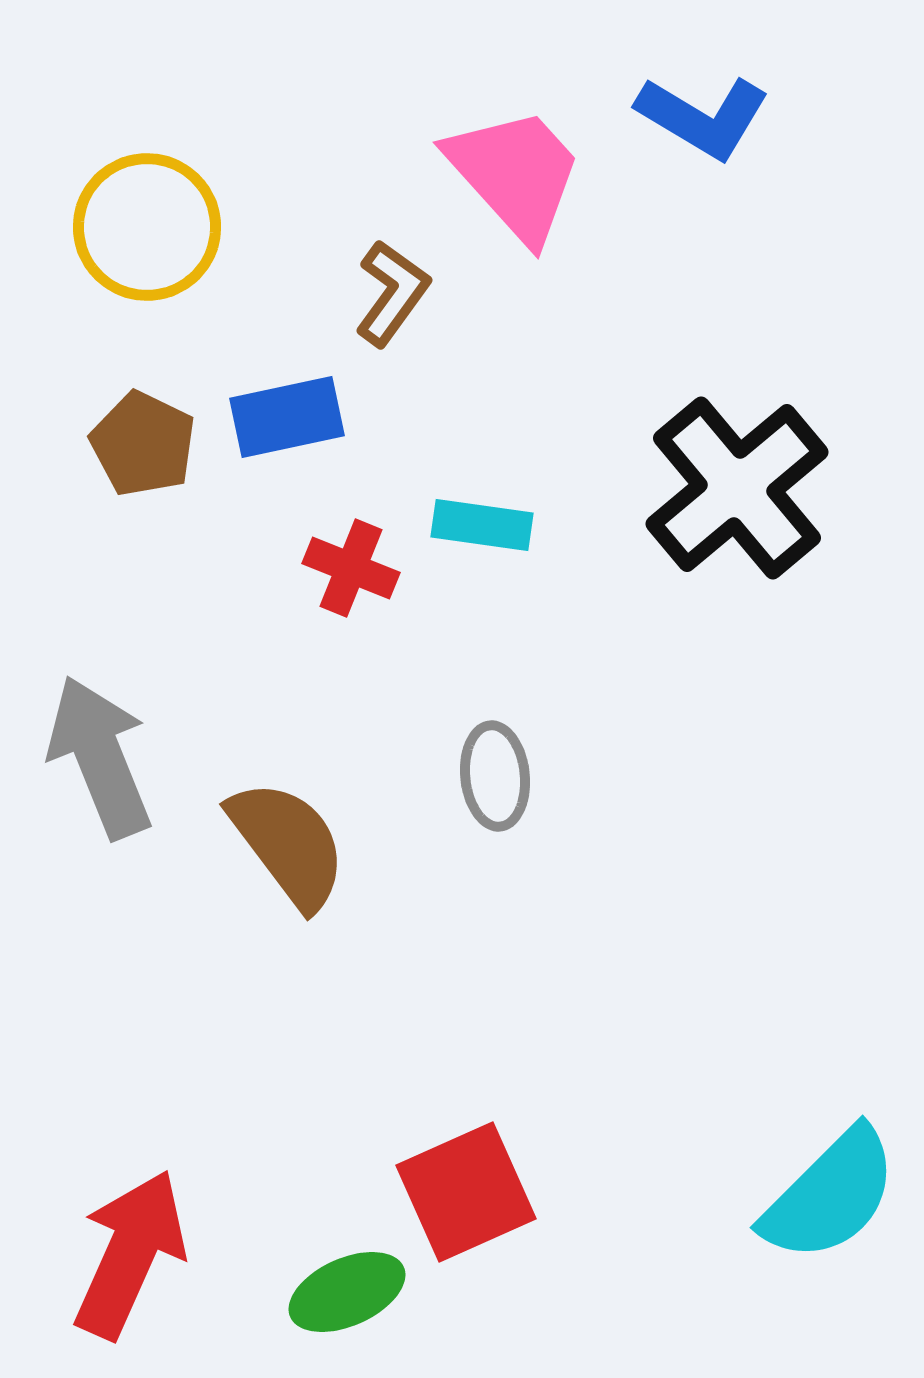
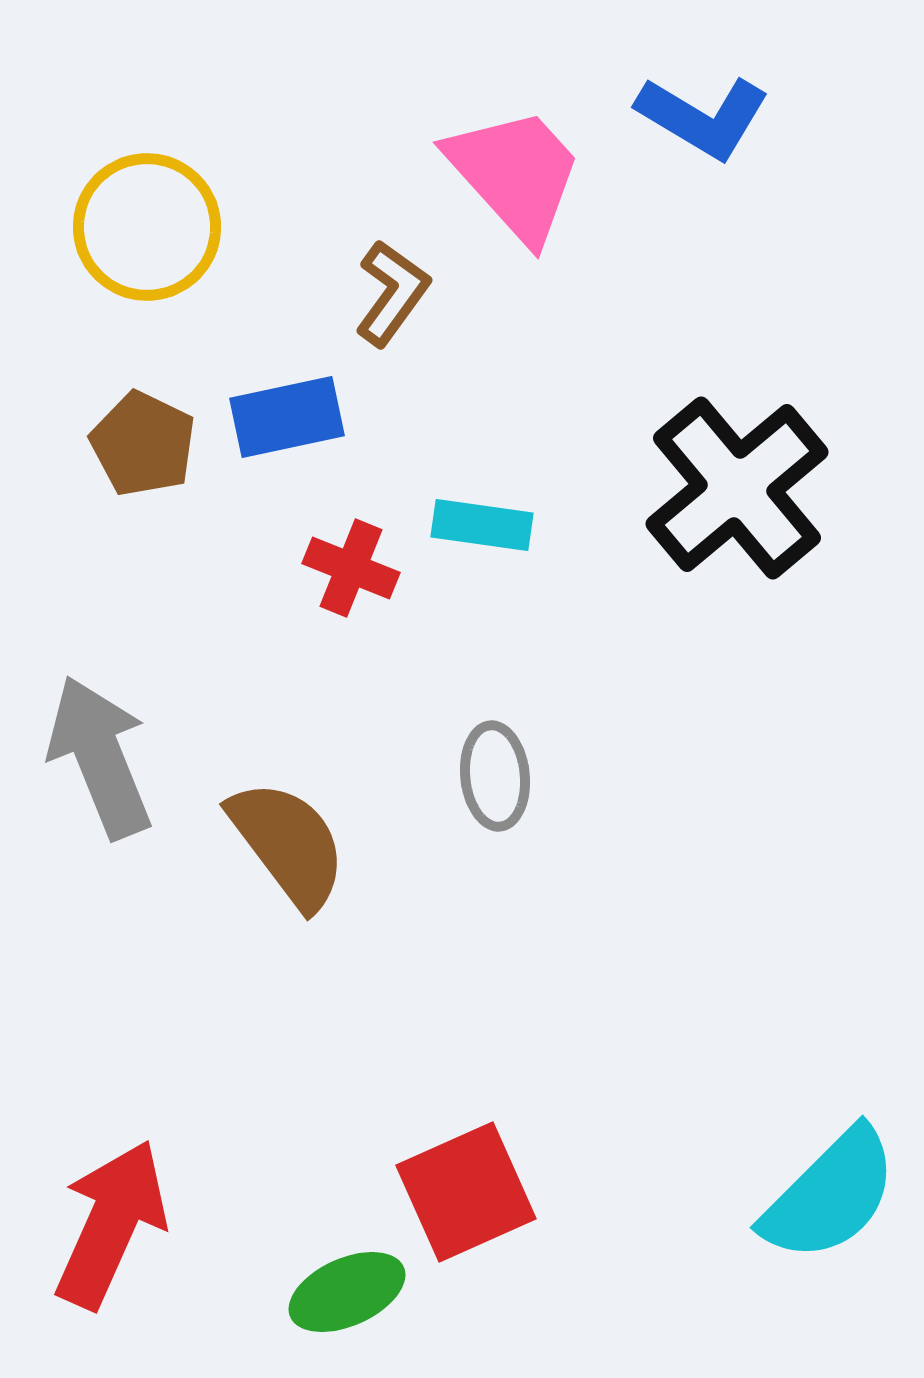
red arrow: moved 19 px left, 30 px up
